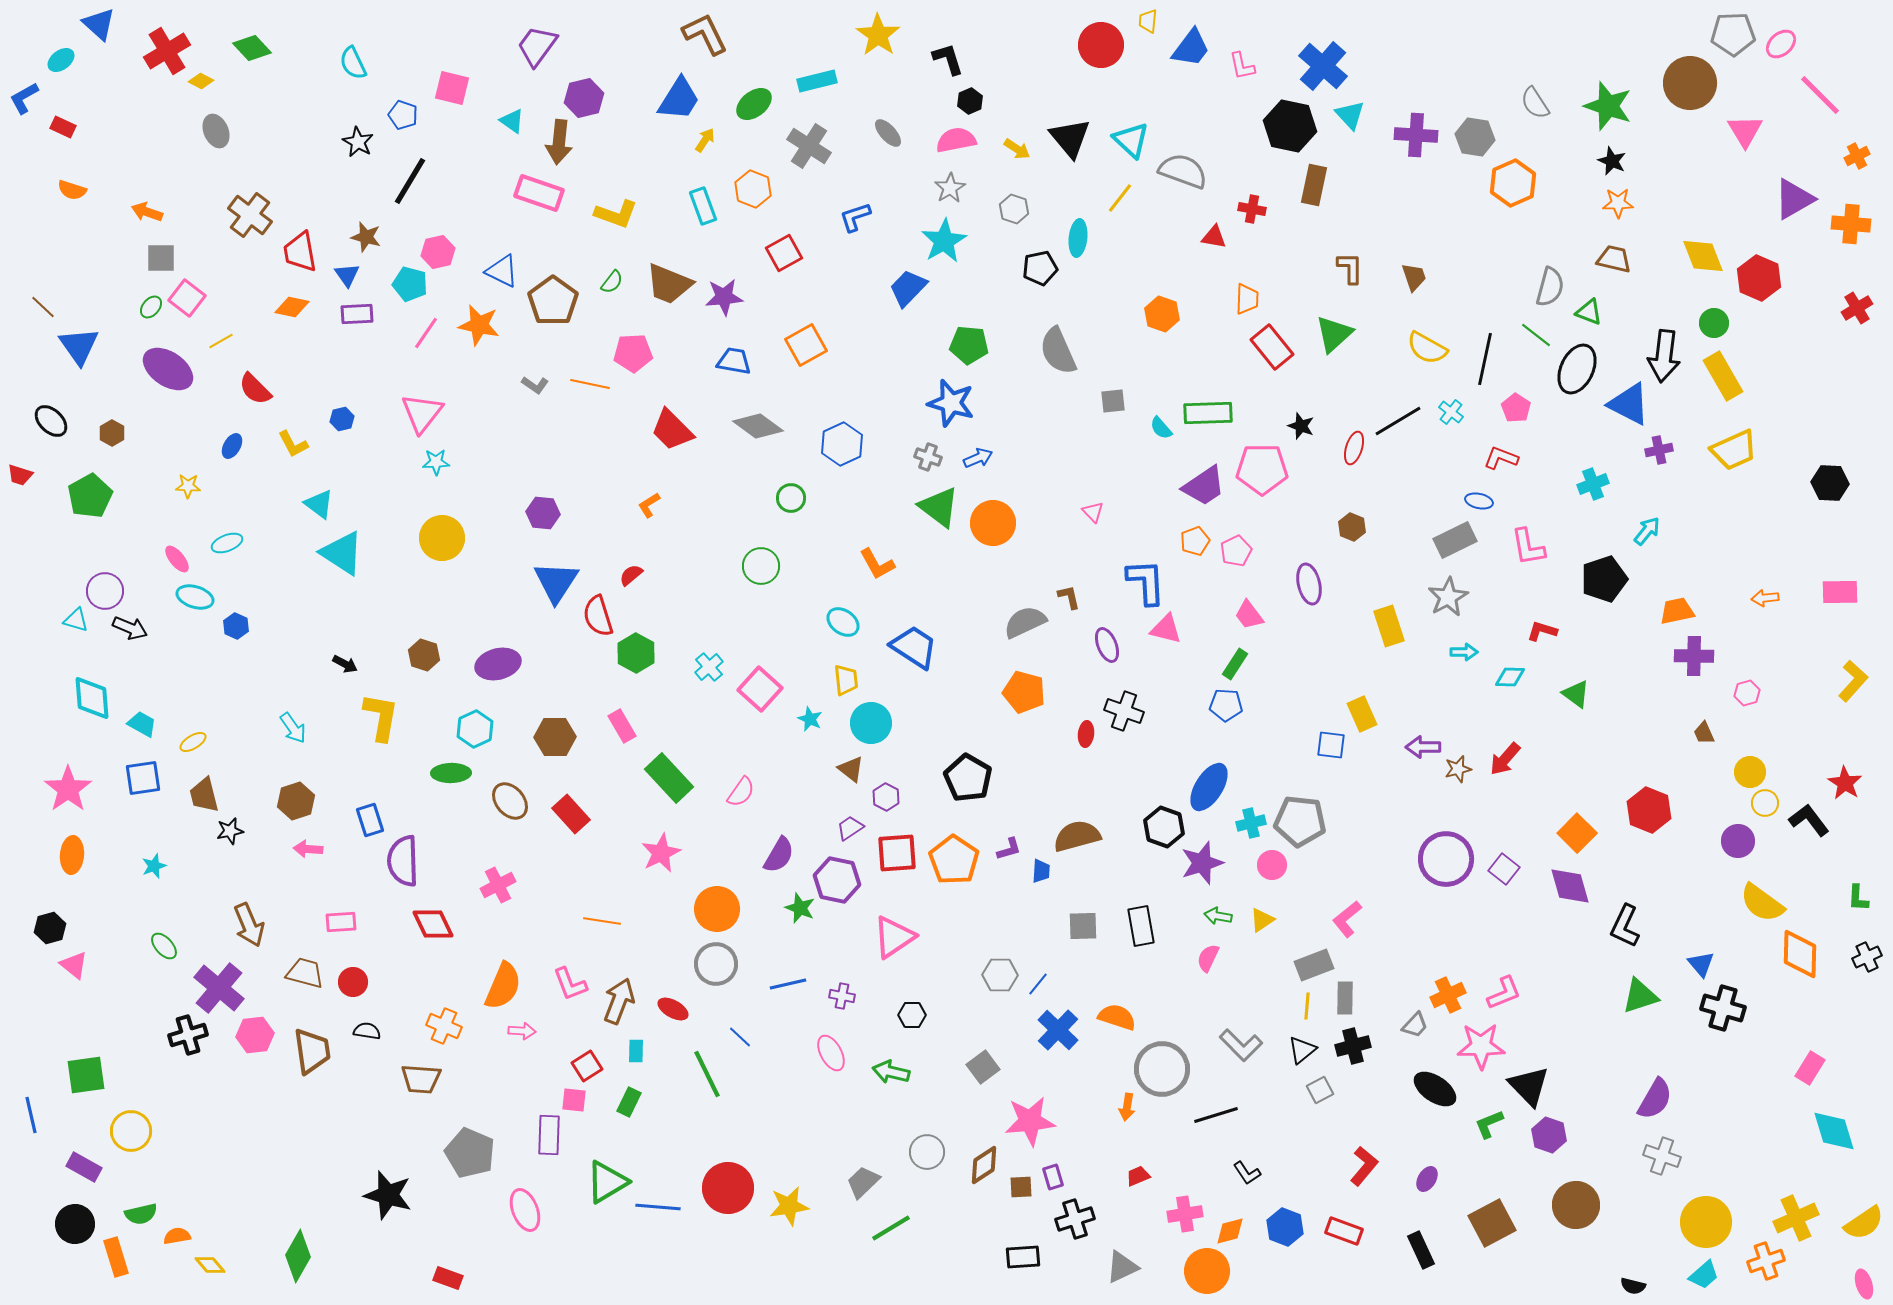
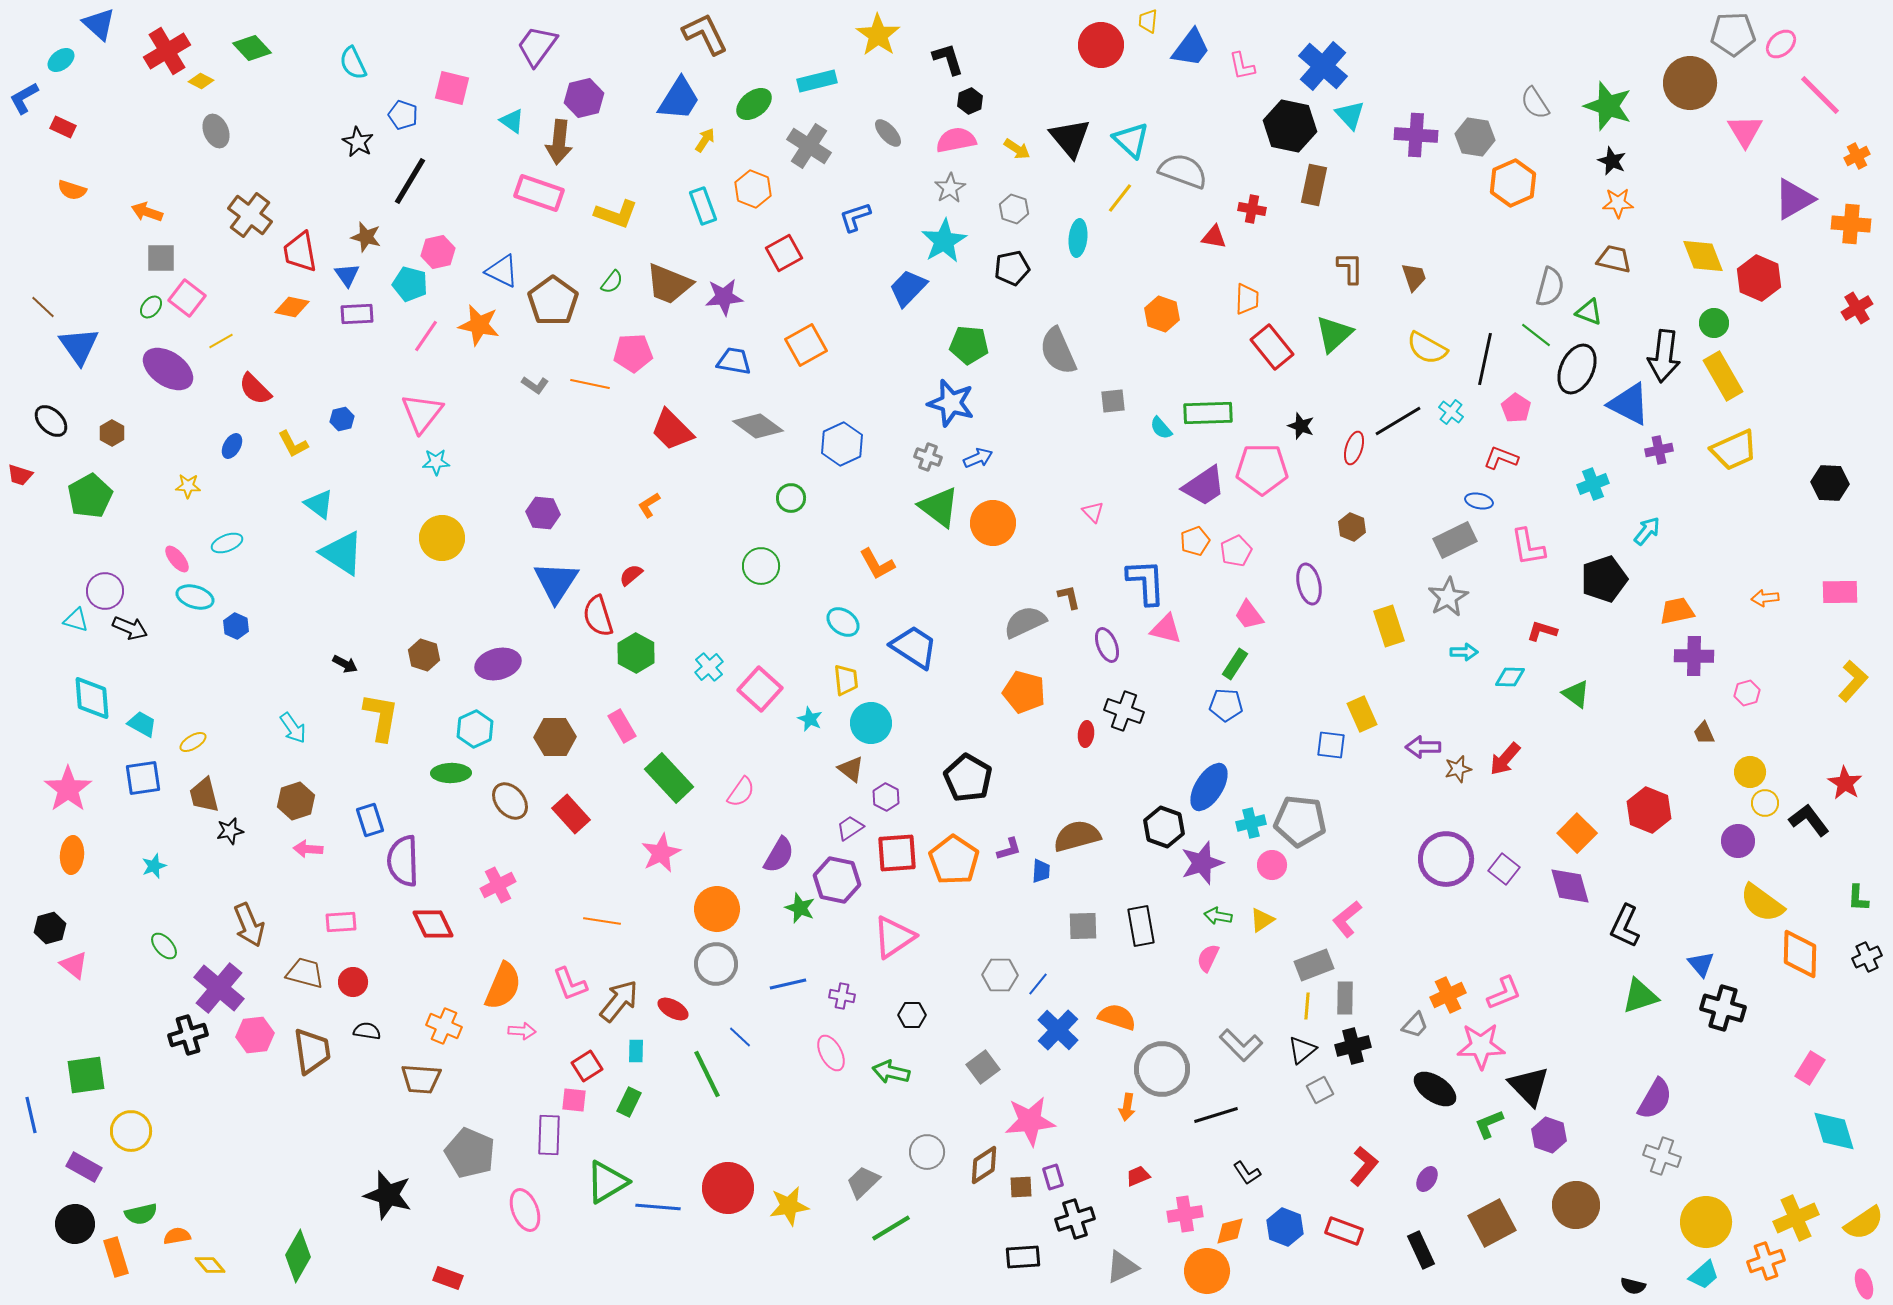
black pentagon at (1040, 268): moved 28 px left
pink line at (426, 333): moved 3 px down
brown arrow at (619, 1001): rotated 18 degrees clockwise
